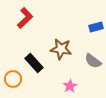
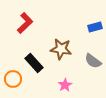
red L-shape: moved 5 px down
blue rectangle: moved 1 px left
pink star: moved 5 px left, 1 px up
